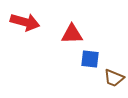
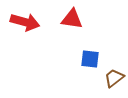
red triangle: moved 15 px up; rotated 10 degrees clockwise
brown trapezoid: rotated 120 degrees clockwise
